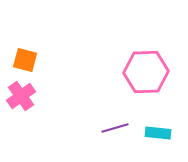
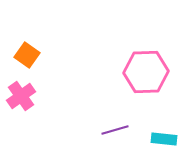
orange square: moved 2 px right, 5 px up; rotated 20 degrees clockwise
purple line: moved 2 px down
cyan rectangle: moved 6 px right, 6 px down
